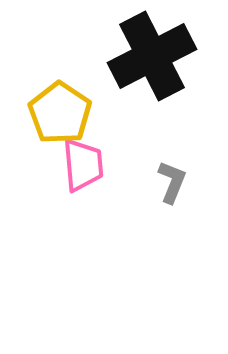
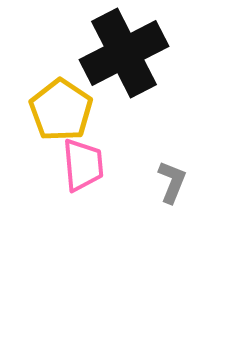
black cross: moved 28 px left, 3 px up
yellow pentagon: moved 1 px right, 3 px up
